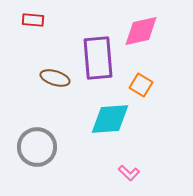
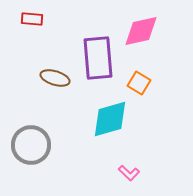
red rectangle: moved 1 px left, 1 px up
orange square: moved 2 px left, 2 px up
cyan diamond: rotated 12 degrees counterclockwise
gray circle: moved 6 px left, 2 px up
